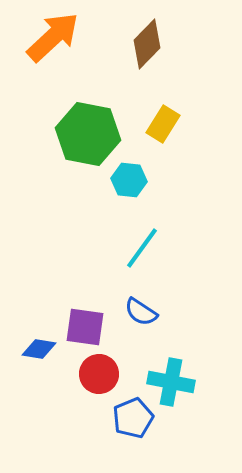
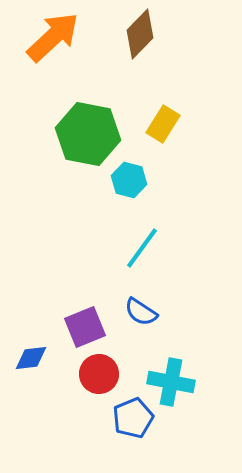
brown diamond: moved 7 px left, 10 px up
cyan hexagon: rotated 8 degrees clockwise
purple square: rotated 30 degrees counterclockwise
blue diamond: moved 8 px left, 9 px down; rotated 16 degrees counterclockwise
